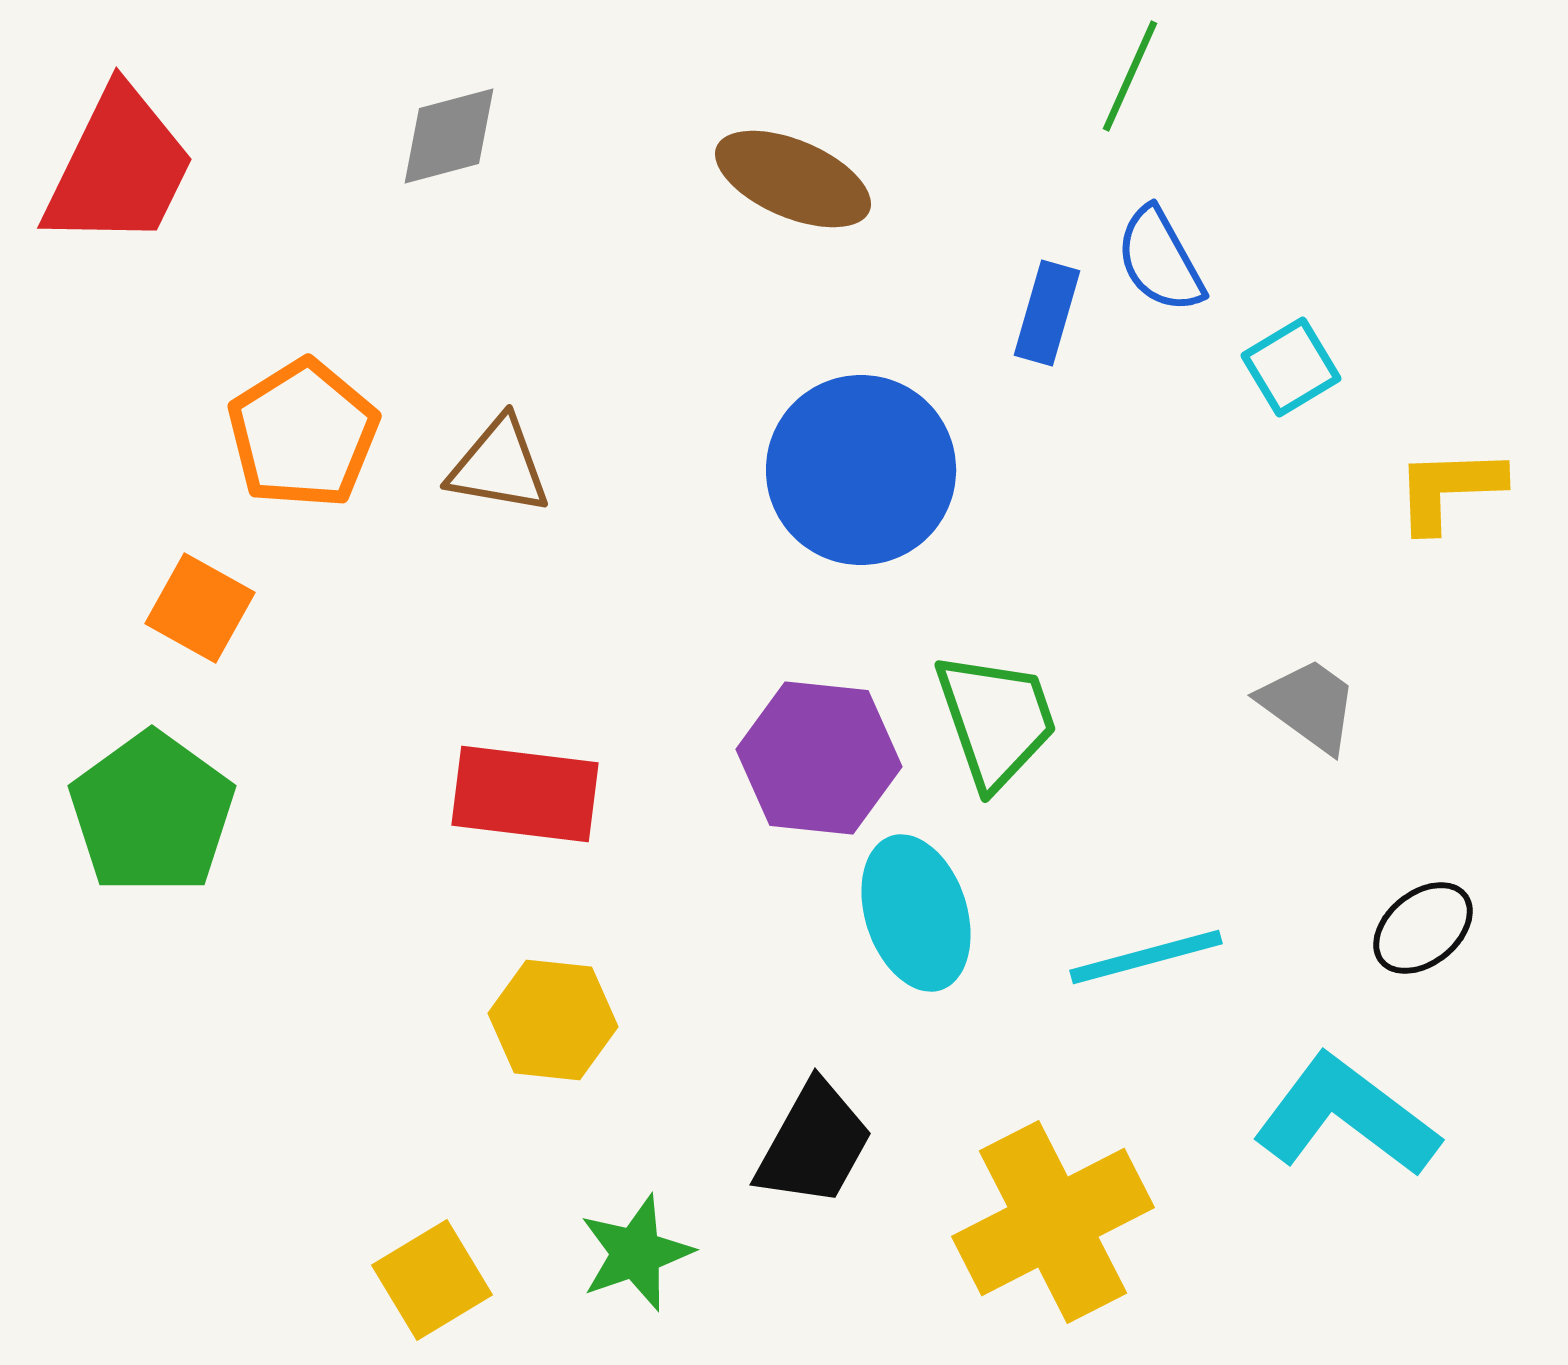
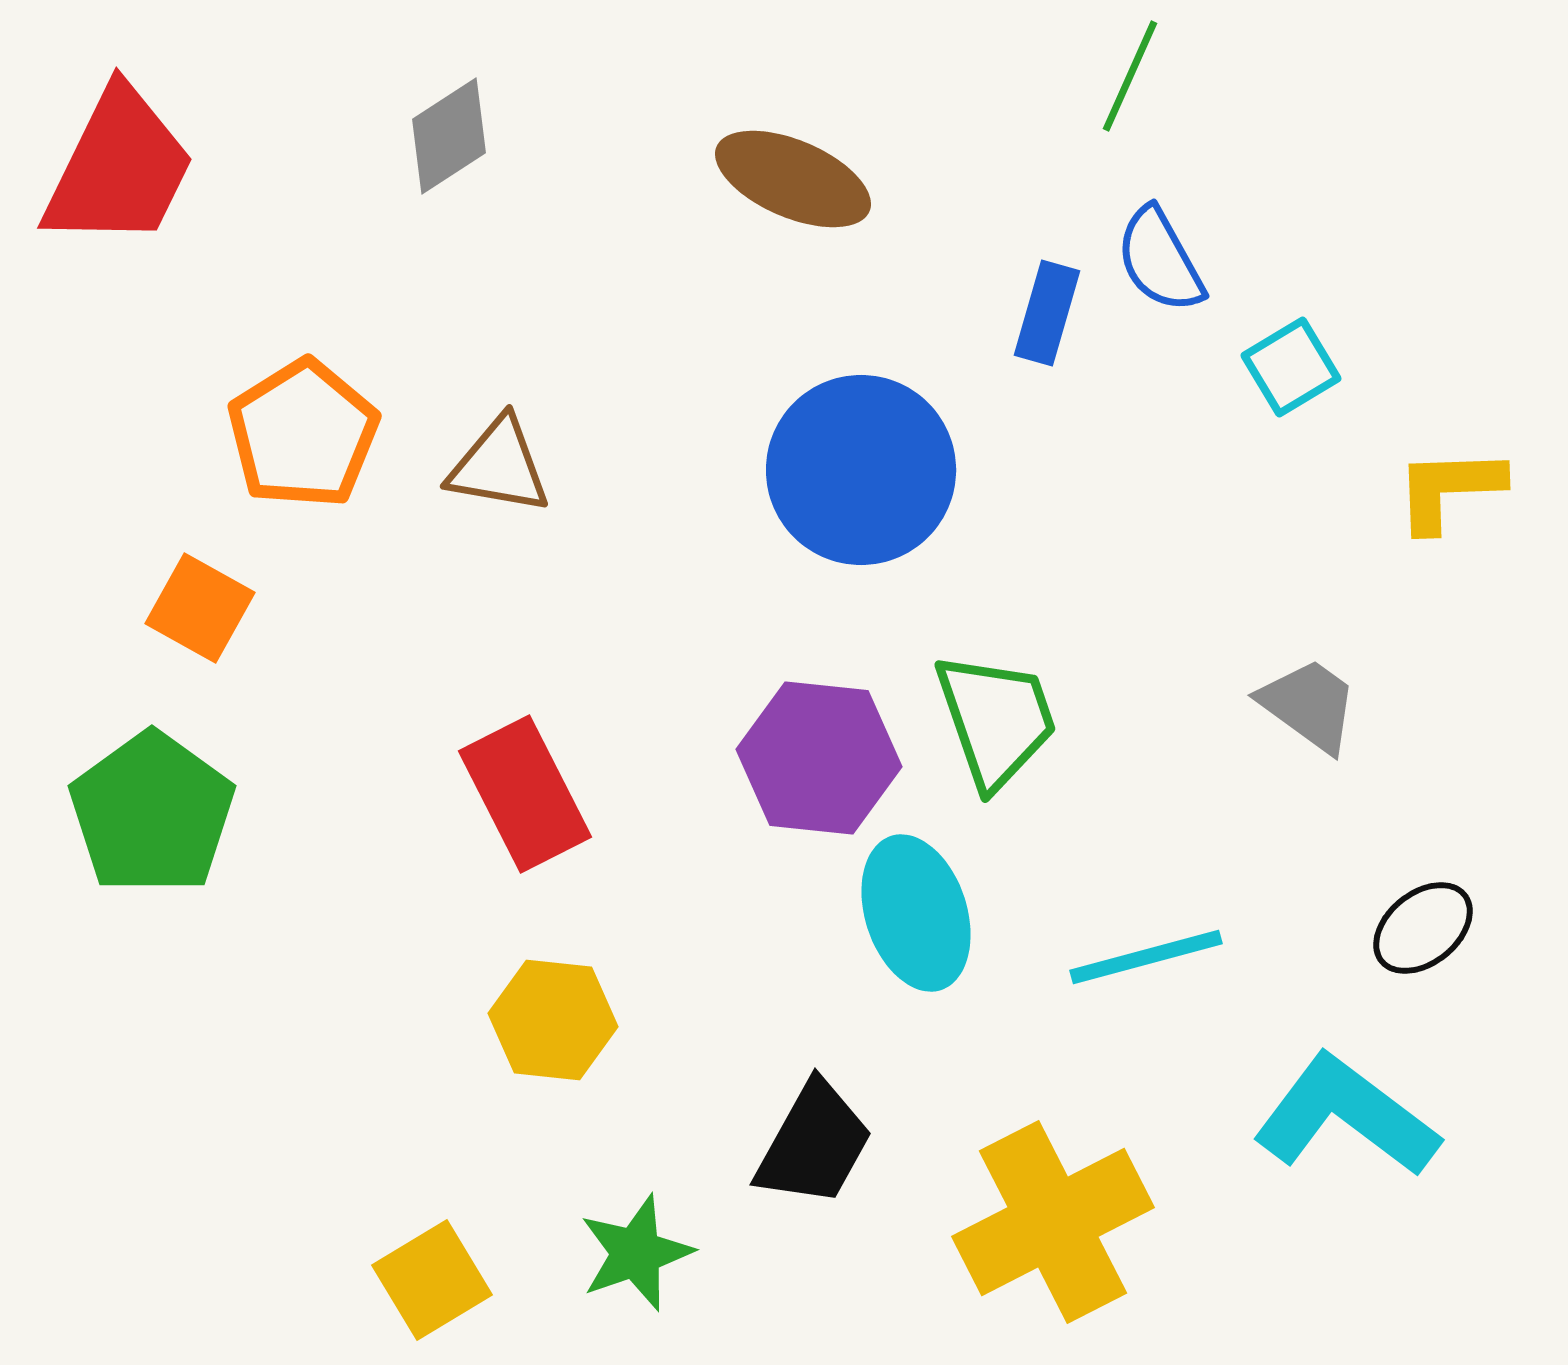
gray diamond: rotated 18 degrees counterclockwise
red rectangle: rotated 56 degrees clockwise
